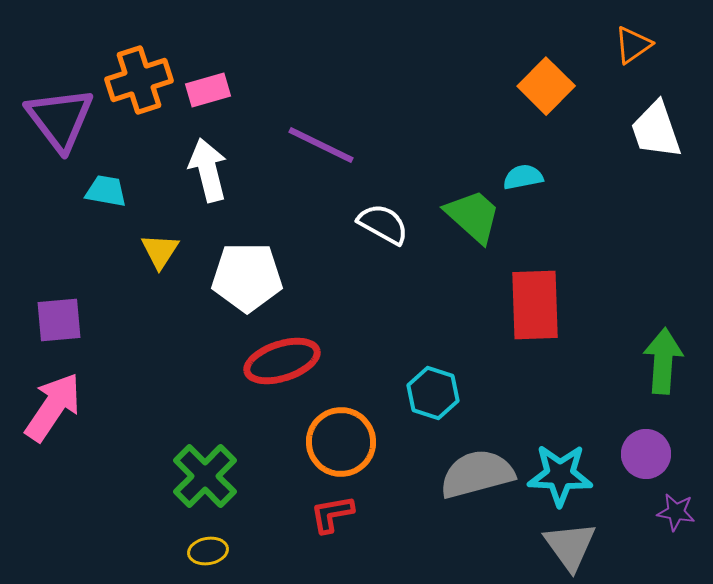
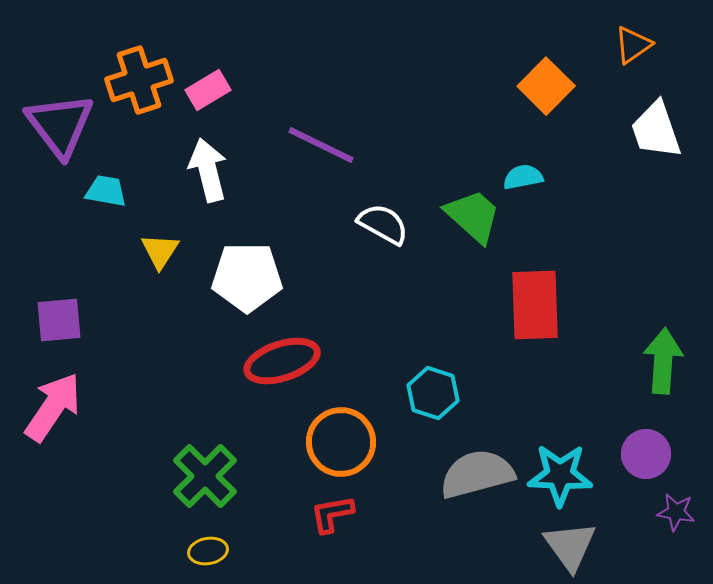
pink rectangle: rotated 15 degrees counterclockwise
purple triangle: moved 6 px down
